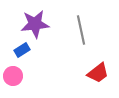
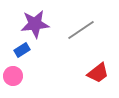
gray line: rotated 68 degrees clockwise
